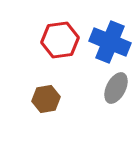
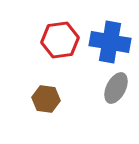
blue cross: rotated 12 degrees counterclockwise
brown hexagon: rotated 16 degrees clockwise
